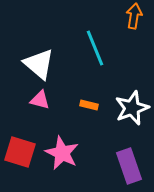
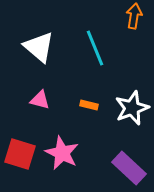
white triangle: moved 17 px up
red square: moved 2 px down
purple rectangle: moved 2 px down; rotated 28 degrees counterclockwise
